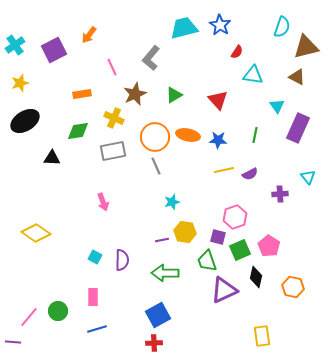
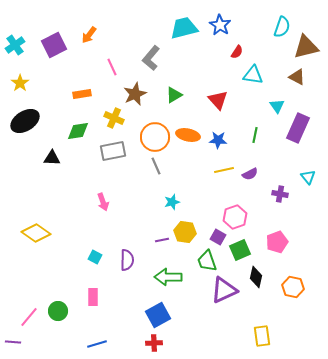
purple square at (54, 50): moved 5 px up
yellow star at (20, 83): rotated 18 degrees counterclockwise
purple cross at (280, 194): rotated 14 degrees clockwise
purple square at (218, 237): rotated 14 degrees clockwise
pink pentagon at (269, 246): moved 8 px right, 4 px up; rotated 20 degrees clockwise
purple semicircle at (122, 260): moved 5 px right
green arrow at (165, 273): moved 3 px right, 4 px down
blue line at (97, 329): moved 15 px down
